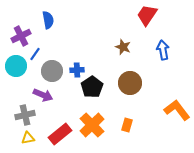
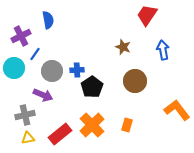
cyan circle: moved 2 px left, 2 px down
brown circle: moved 5 px right, 2 px up
